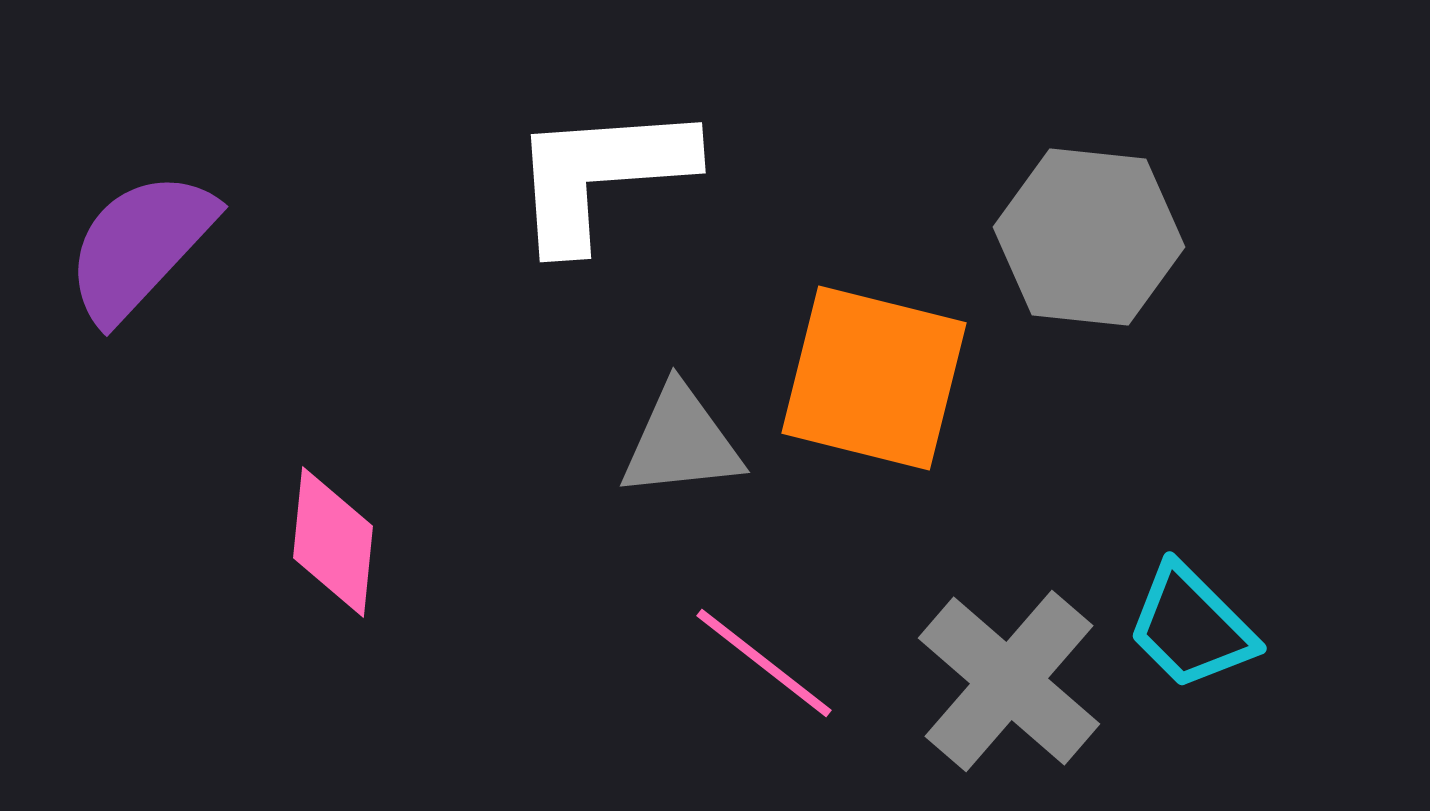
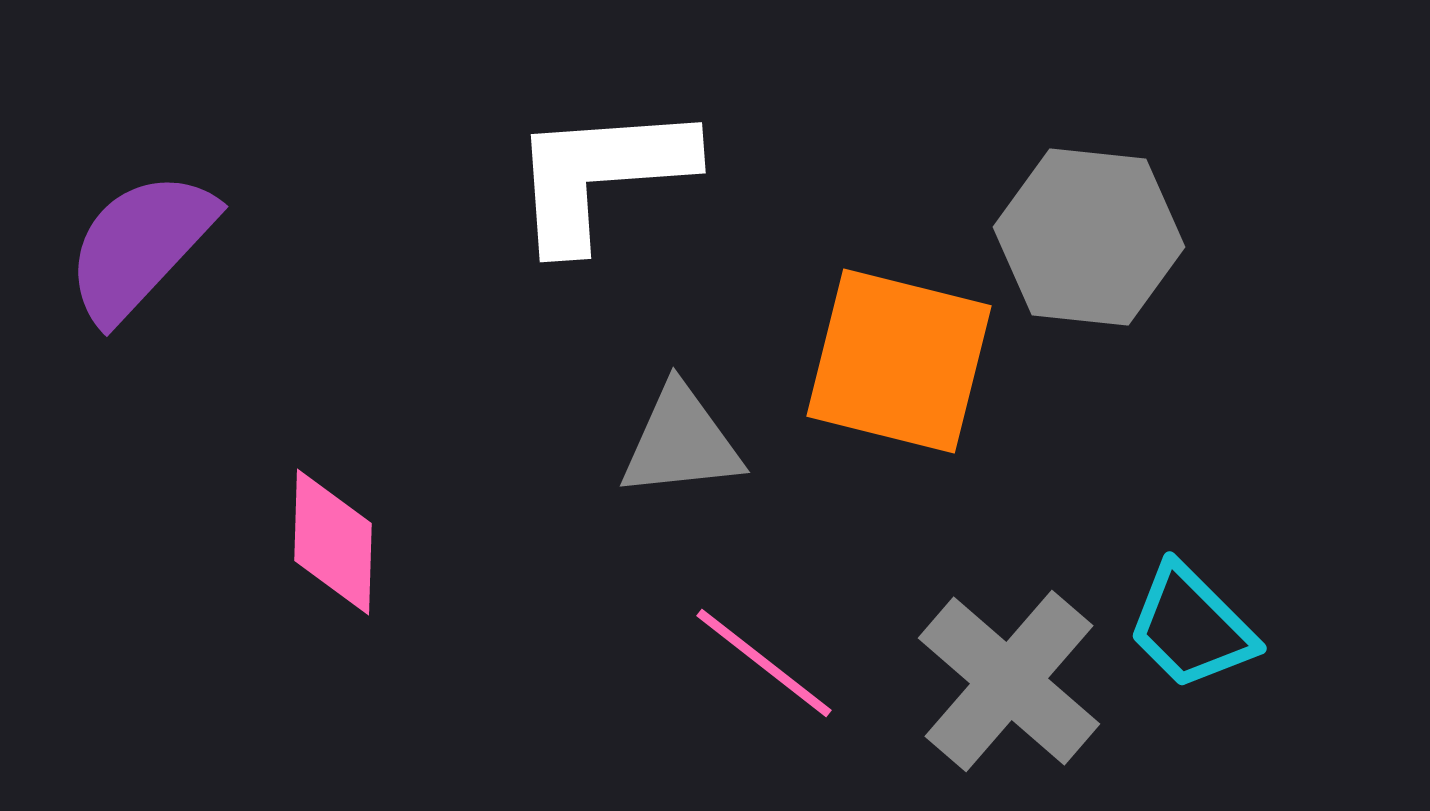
orange square: moved 25 px right, 17 px up
pink diamond: rotated 4 degrees counterclockwise
